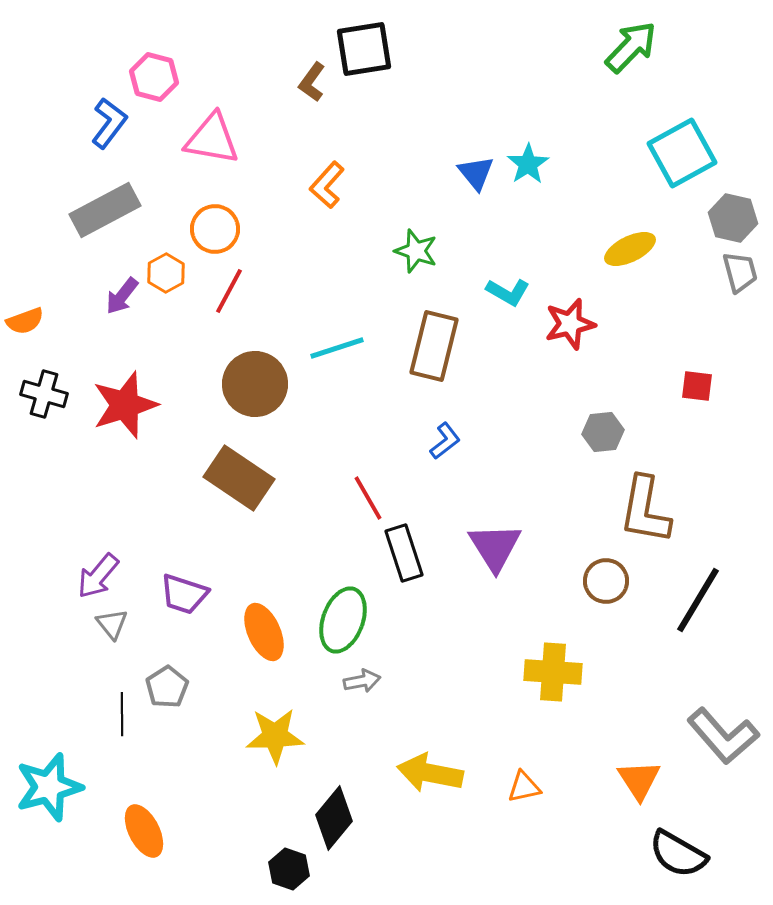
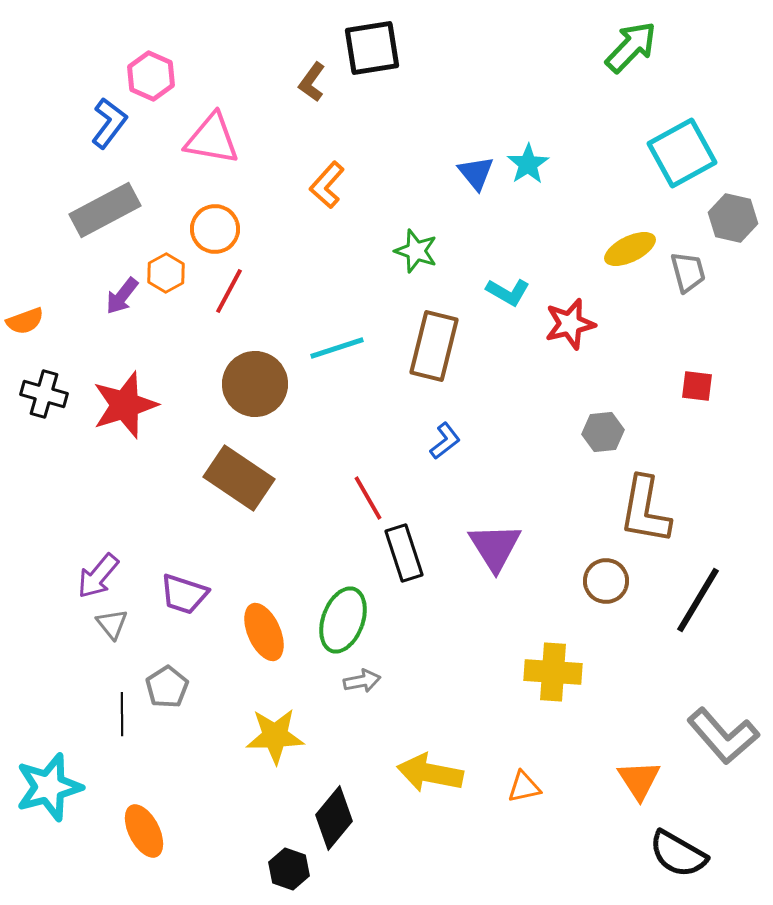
black square at (364, 49): moved 8 px right, 1 px up
pink hexagon at (154, 77): moved 3 px left, 1 px up; rotated 9 degrees clockwise
gray trapezoid at (740, 272): moved 52 px left
